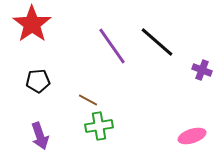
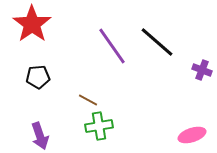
black pentagon: moved 4 px up
pink ellipse: moved 1 px up
